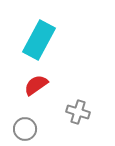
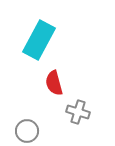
red semicircle: moved 18 px right, 2 px up; rotated 70 degrees counterclockwise
gray circle: moved 2 px right, 2 px down
